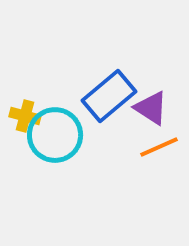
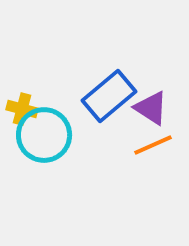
yellow cross: moved 3 px left, 7 px up
cyan circle: moved 11 px left
orange line: moved 6 px left, 2 px up
